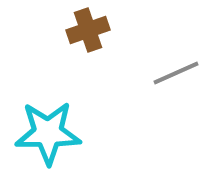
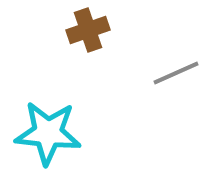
cyan star: rotated 6 degrees clockwise
